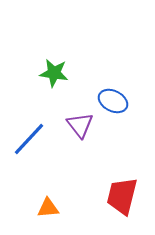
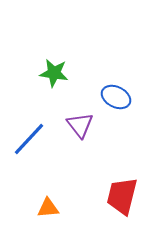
blue ellipse: moved 3 px right, 4 px up
